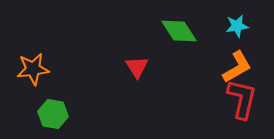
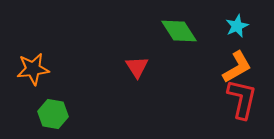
cyan star: rotated 15 degrees counterclockwise
